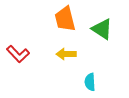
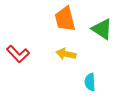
yellow arrow: rotated 12 degrees clockwise
